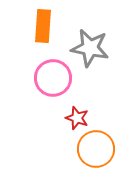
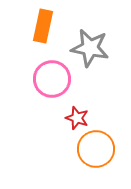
orange rectangle: rotated 8 degrees clockwise
pink circle: moved 1 px left, 1 px down
